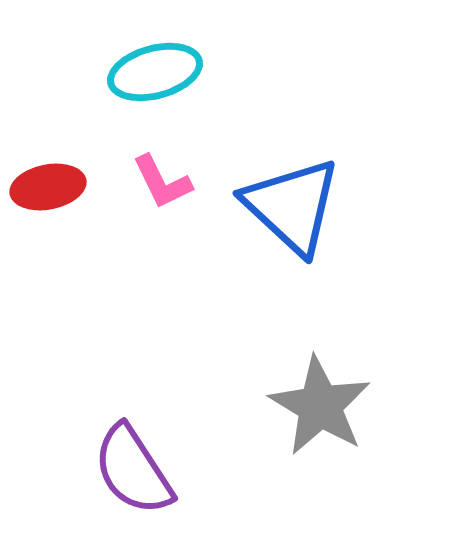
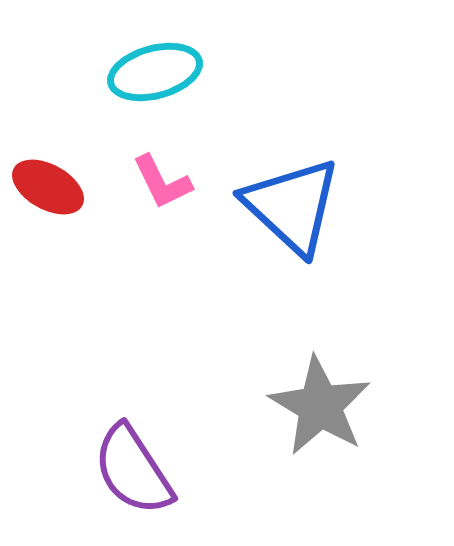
red ellipse: rotated 40 degrees clockwise
